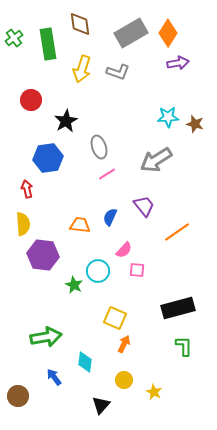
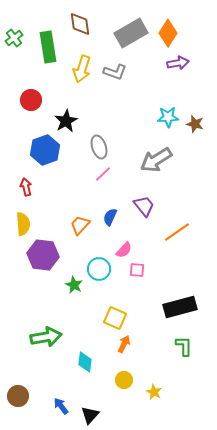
green rectangle: moved 3 px down
gray L-shape: moved 3 px left
blue hexagon: moved 3 px left, 8 px up; rotated 12 degrees counterclockwise
pink line: moved 4 px left; rotated 12 degrees counterclockwise
red arrow: moved 1 px left, 2 px up
orange trapezoid: rotated 55 degrees counterclockwise
cyan circle: moved 1 px right, 2 px up
black rectangle: moved 2 px right, 1 px up
blue arrow: moved 7 px right, 29 px down
black triangle: moved 11 px left, 10 px down
